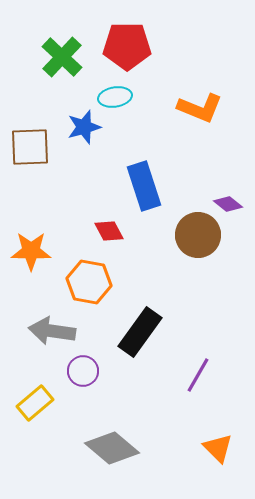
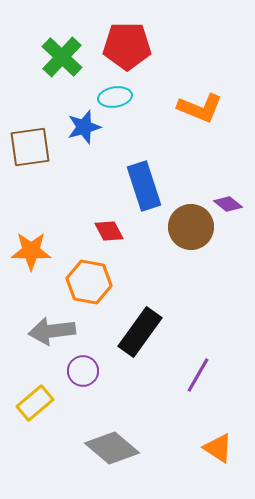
brown square: rotated 6 degrees counterclockwise
brown circle: moved 7 px left, 8 px up
gray arrow: rotated 15 degrees counterclockwise
orange triangle: rotated 12 degrees counterclockwise
